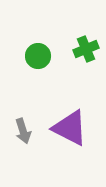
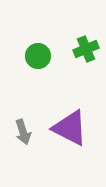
gray arrow: moved 1 px down
